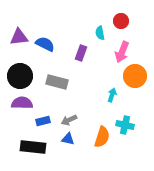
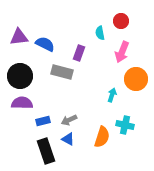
purple rectangle: moved 2 px left
orange circle: moved 1 px right, 3 px down
gray rectangle: moved 5 px right, 10 px up
blue triangle: rotated 16 degrees clockwise
black rectangle: moved 13 px right, 4 px down; rotated 65 degrees clockwise
